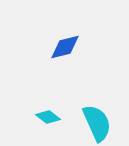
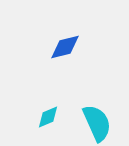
cyan diamond: rotated 60 degrees counterclockwise
